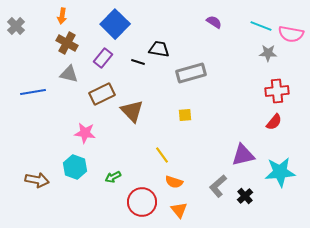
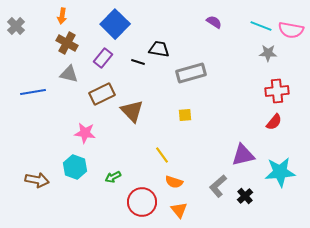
pink semicircle: moved 4 px up
